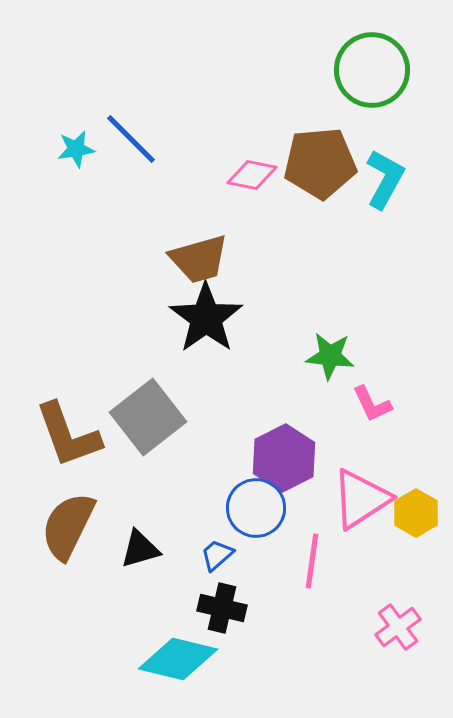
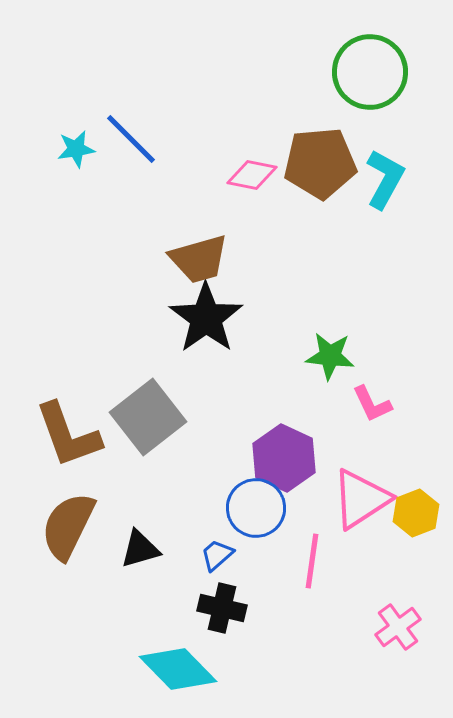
green circle: moved 2 px left, 2 px down
purple hexagon: rotated 8 degrees counterclockwise
yellow hexagon: rotated 9 degrees clockwise
cyan diamond: moved 10 px down; rotated 32 degrees clockwise
